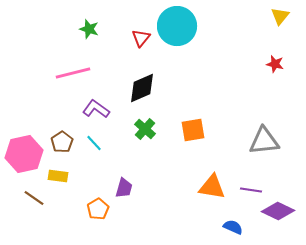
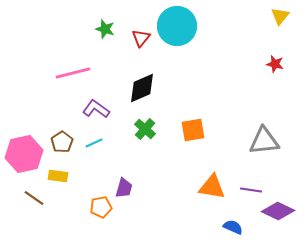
green star: moved 16 px right
cyan line: rotated 72 degrees counterclockwise
orange pentagon: moved 3 px right, 2 px up; rotated 20 degrees clockwise
